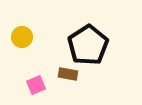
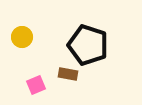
black pentagon: rotated 21 degrees counterclockwise
